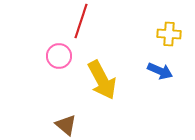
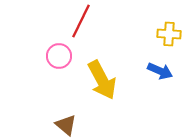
red line: rotated 8 degrees clockwise
